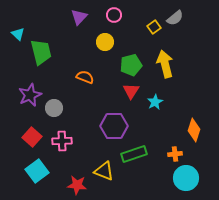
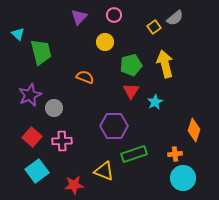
cyan circle: moved 3 px left
red star: moved 3 px left; rotated 12 degrees counterclockwise
